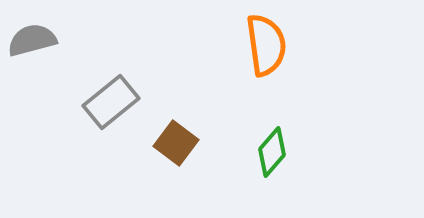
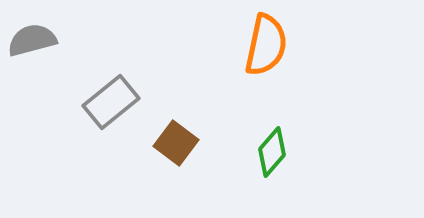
orange semicircle: rotated 20 degrees clockwise
